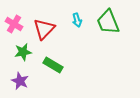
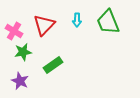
cyan arrow: rotated 16 degrees clockwise
pink cross: moved 7 px down
red triangle: moved 4 px up
green rectangle: rotated 66 degrees counterclockwise
